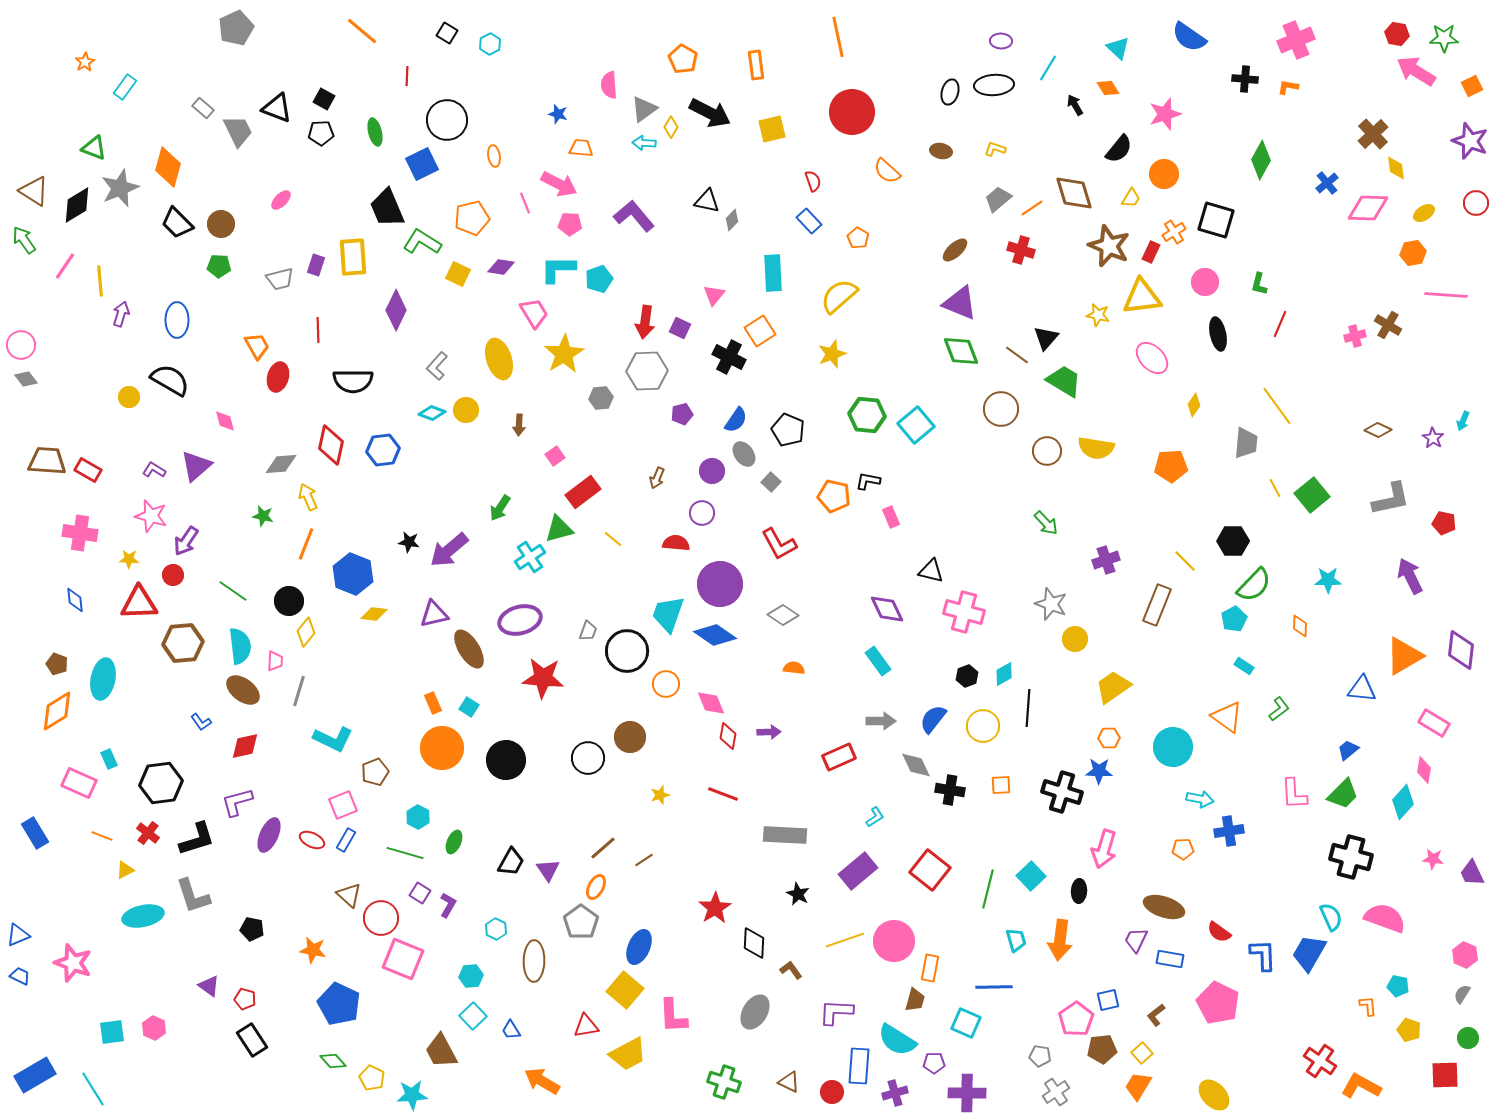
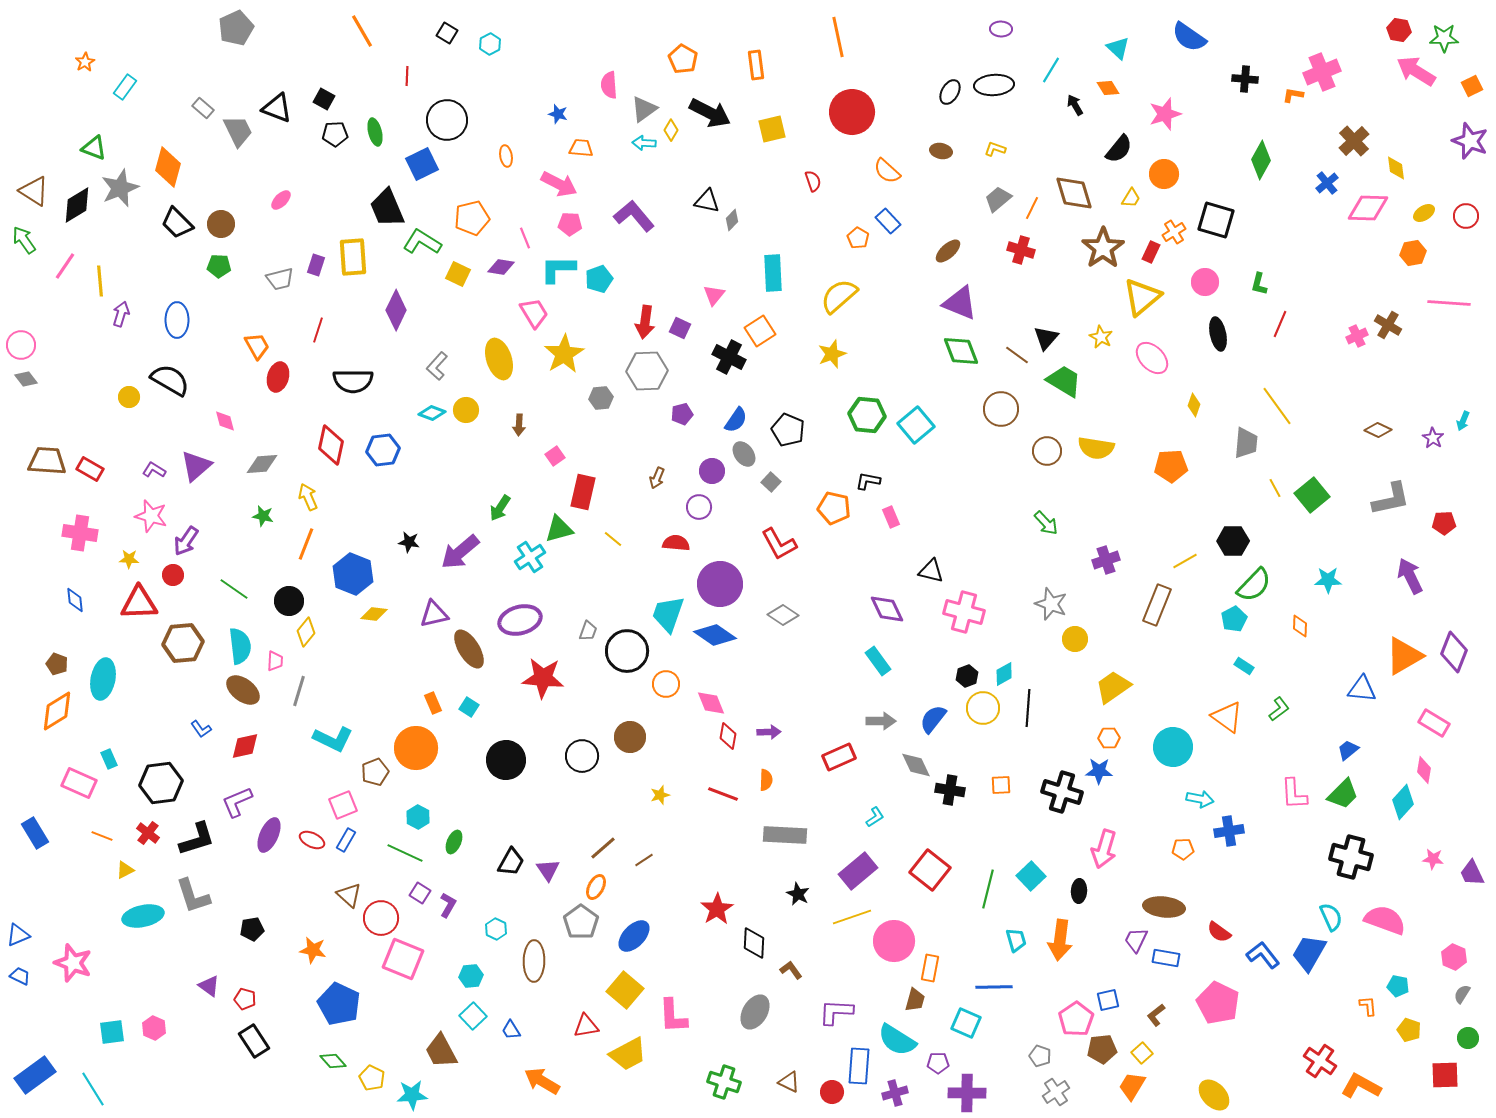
orange line at (362, 31): rotated 20 degrees clockwise
red hexagon at (1397, 34): moved 2 px right, 4 px up
pink cross at (1296, 40): moved 26 px right, 32 px down
purple ellipse at (1001, 41): moved 12 px up
cyan line at (1048, 68): moved 3 px right, 2 px down
orange L-shape at (1288, 87): moved 5 px right, 8 px down
black ellipse at (950, 92): rotated 15 degrees clockwise
yellow diamond at (671, 127): moved 3 px down
black pentagon at (321, 133): moved 14 px right, 1 px down
brown cross at (1373, 134): moved 19 px left, 7 px down
orange ellipse at (494, 156): moved 12 px right
pink line at (525, 203): moved 35 px down
red circle at (1476, 203): moved 10 px left, 13 px down
orange line at (1032, 208): rotated 30 degrees counterclockwise
blue rectangle at (809, 221): moved 79 px right
brown star at (1109, 246): moved 6 px left, 2 px down; rotated 15 degrees clockwise
brown ellipse at (955, 250): moved 7 px left, 1 px down
pink line at (1446, 295): moved 3 px right, 8 px down
yellow triangle at (1142, 297): rotated 33 degrees counterclockwise
yellow star at (1098, 315): moved 3 px right, 22 px down; rotated 15 degrees clockwise
red line at (318, 330): rotated 20 degrees clockwise
pink cross at (1355, 336): moved 2 px right; rotated 10 degrees counterclockwise
yellow diamond at (1194, 405): rotated 15 degrees counterclockwise
gray diamond at (281, 464): moved 19 px left
red rectangle at (88, 470): moved 2 px right, 1 px up
red rectangle at (583, 492): rotated 40 degrees counterclockwise
orange pentagon at (834, 496): moved 12 px down
purple circle at (702, 513): moved 3 px left, 6 px up
red pentagon at (1444, 523): rotated 15 degrees counterclockwise
purple arrow at (449, 550): moved 11 px right, 2 px down
yellow line at (1185, 561): rotated 75 degrees counterclockwise
green line at (233, 591): moved 1 px right, 2 px up
purple diamond at (1461, 650): moved 7 px left, 2 px down; rotated 15 degrees clockwise
orange semicircle at (794, 668): moved 28 px left, 112 px down; rotated 85 degrees clockwise
blue L-shape at (201, 722): moved 7 px down
yellow circle at (983, 726): moved 18 px up
orange circle at (442, 748): moved 26 px left
black circle at (588, 758): moved 6 px left, 2 px up
purple L-shape at (237, 802): rotated 8 degrees counterclockwise
green line at (405, 853): rotated 9 degrees clockwise
brown ellipse at (1164, 907): rotated 12 degrees counterclockwise
red star at (715, 908): moved 2 px right, 1 px down
pink semicircle at (1385, 918): moved 2 px down
black pentagon at (252, 929): rotated 20 degrees counterclockwise
yellow line at (845, 940): moved 7 px right, 23 px up
blue ellipse at (639, 947): moved 5 px left, 11 px up; rotated 20 degrees clockwise
blue L-shape at (1263, 955): rotated 36 degrees counterclockwise
pink hexagon at (1465, 955): moved 11 px left, 2 px down
blue rectangle at (1170, 959): moved 4 px left, 1 px up
black rectangle at (252, 1040): moved 2 px right, 1 px down
gray pentagon at (1040, 1056): rotated 10 degrees clockwise
purple pentagon at (934, 1063): moved 4 px right
blue rectangle at (35, 1075): rotated 6 degrees counterclockwise
orange trapezoid at (1138, 1086): moved 6 px left
